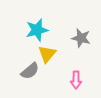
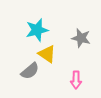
yellow triangle: rotated 36 degrees counterclockwise
